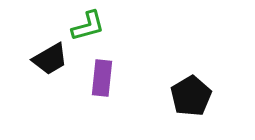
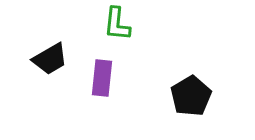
green L-shape: moved 29 px right, 2 px up; rotated 111 degrees clockwise
